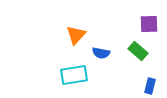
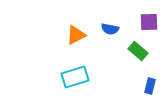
purple square: moved 2 px up
orange triangle: rotated 20 degrees clockwise
blue semicircle: moved 9 px right, 24 px up
cyan rectangle: moved 1 px right, 2 px down; rotated 8 degrees counterclockwise
